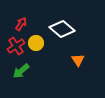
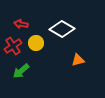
red arrow: rotated 112 degrees counterclockwise
white diamond: rotated 10 degrees counterclockwise
red cross: moved 3 px left
orange triangle: rotated 48 degrees clockwise
